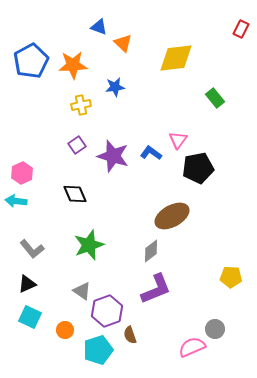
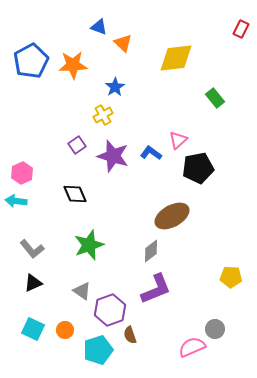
blue star: rotated 24 degrees counterclockwise
yellow cross: moved 22 px right, 10 px down; rotated 18 degrees counterclockwise
pink triangle: rotated 12 degrees clockwise
black triangle: moved 6 px right, 1 px up
purple hexagon: moved 3 px right, 1 px up
cyan square: moved 3 px right, 12 px down
